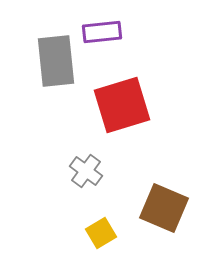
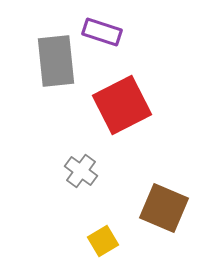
purple rectangle: rotated 24 degrees clockwise
red square: rotated 10 degrees counterclockwise
gray cross: moved 5 px left
yellow square: moved 2 px right, 8 px down
